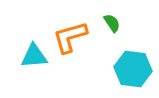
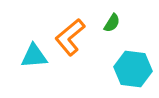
green semicircle: rotated 66 degrees clockwise
orange L-shape: rotated 24 degrees counterclockwise
